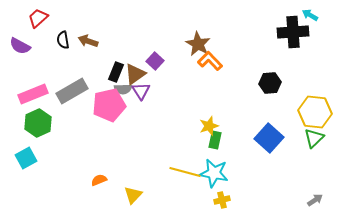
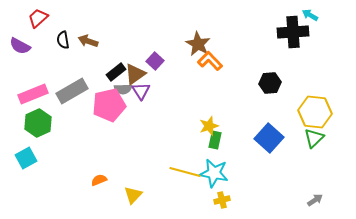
black rectangle: rotated 30 degrees clockwise
